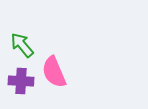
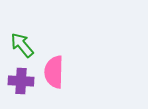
pink semicircle: rotated 24 degrees clockwise
